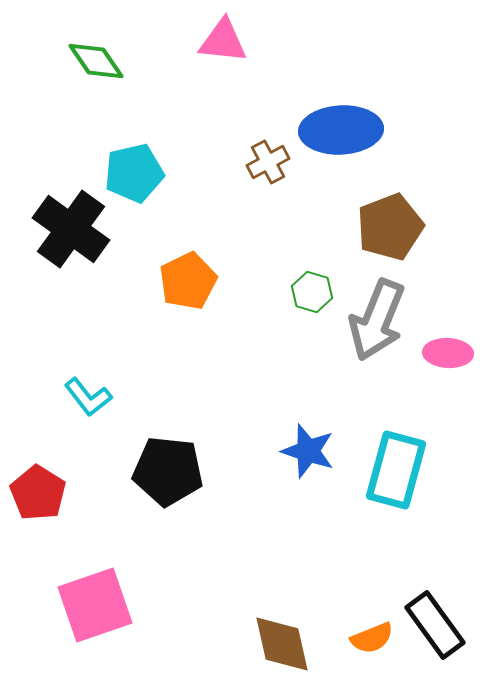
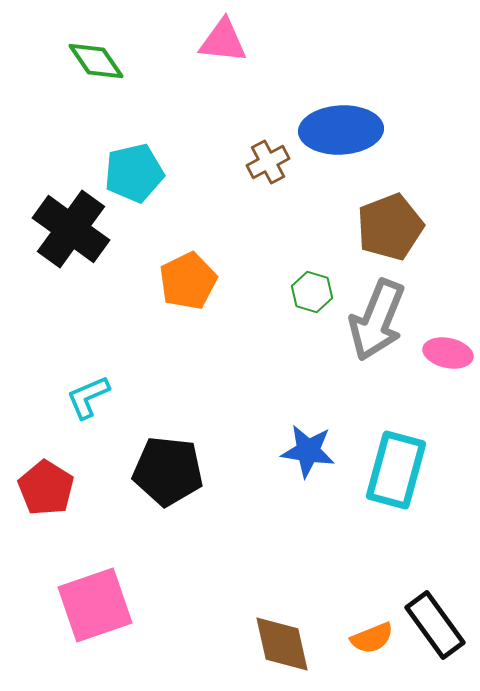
pink ellipse: rotated 9 degrees clockwise
cyan L-shape: rotated 105 degrees clockwise
blue star: rotated 10 degrees counterclockwise
red pentagon: moved 8 px right, 5 px up
